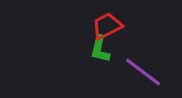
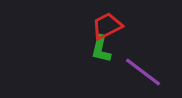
green L-shape: moved 1 px right
